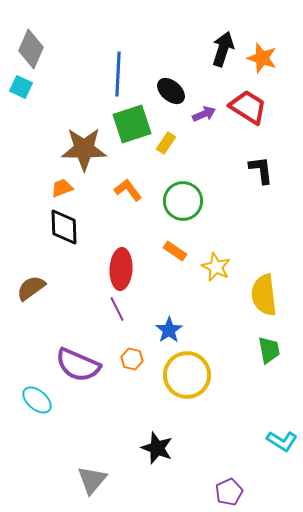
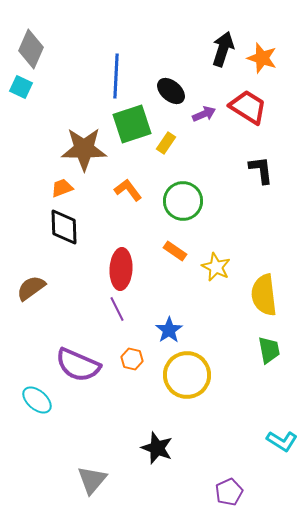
blue line: moved 2 px left, 2 px down
